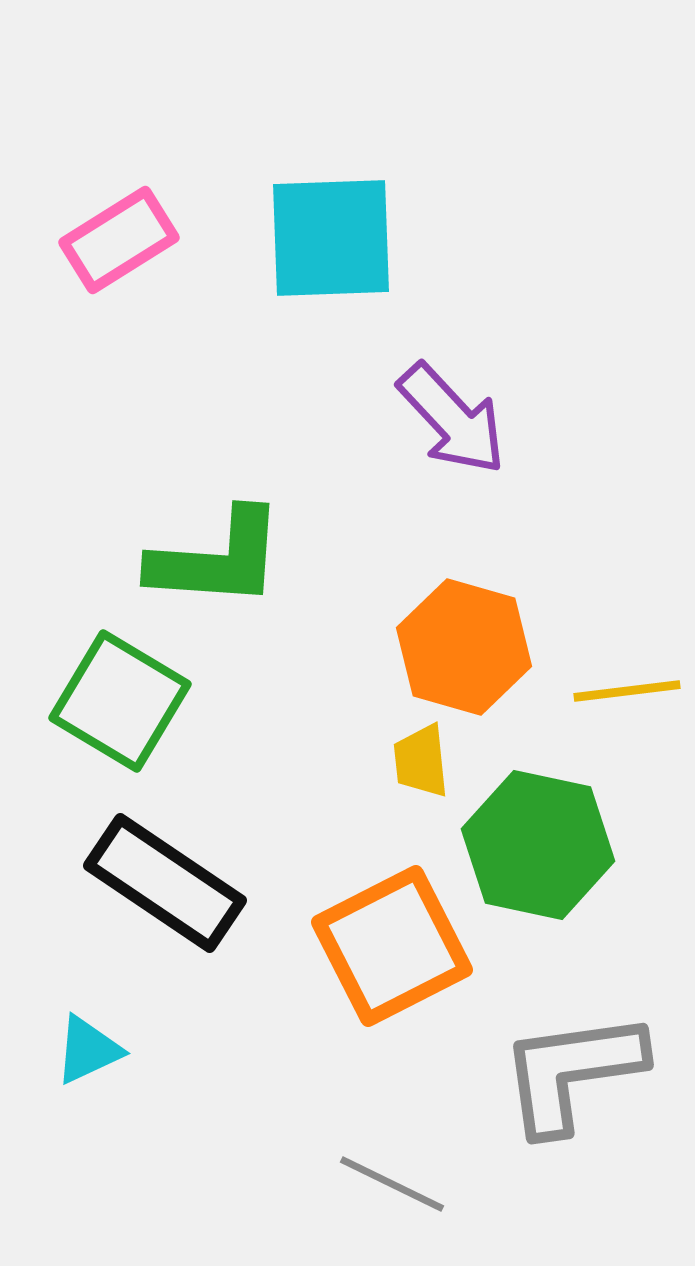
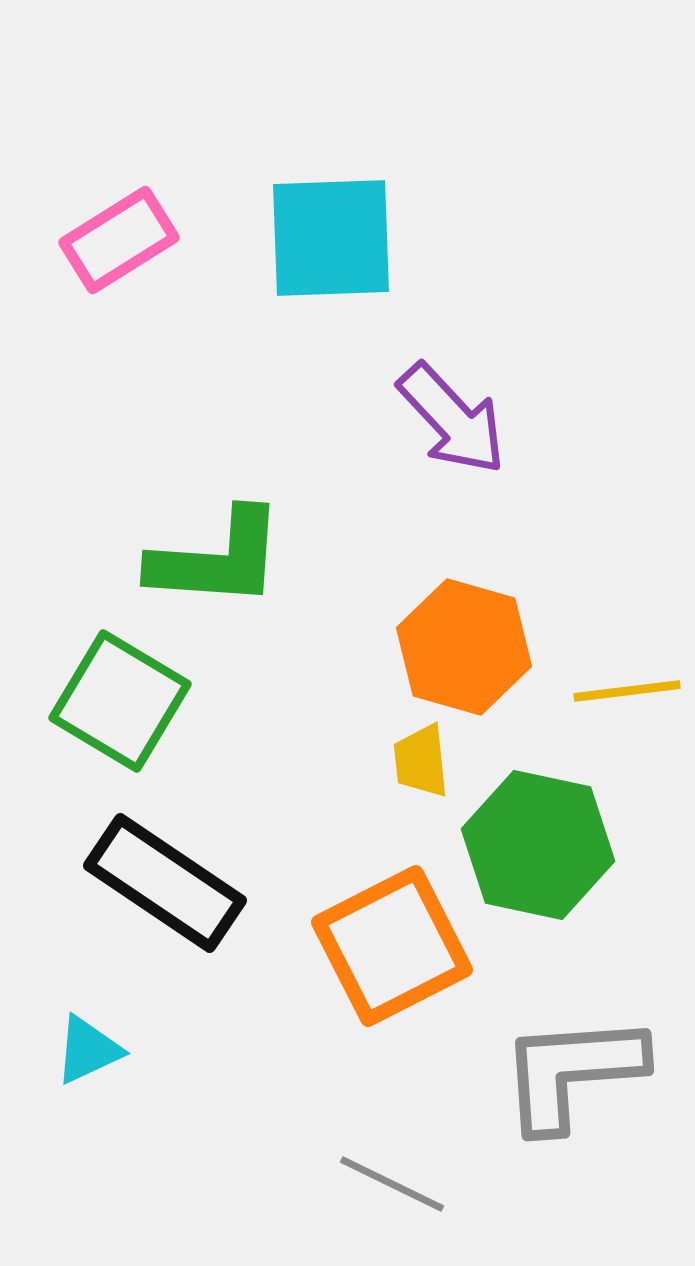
gray L-shape: rotated 4 degrees clockwise
